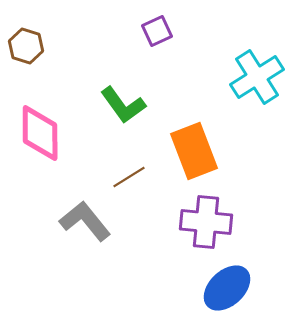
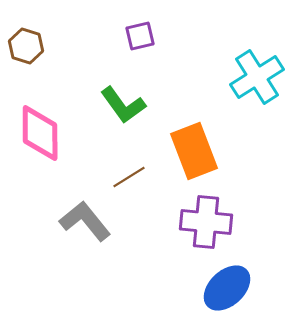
purple square: moved 17 px left, 5 px down; rotated 12 degrees clockwise
